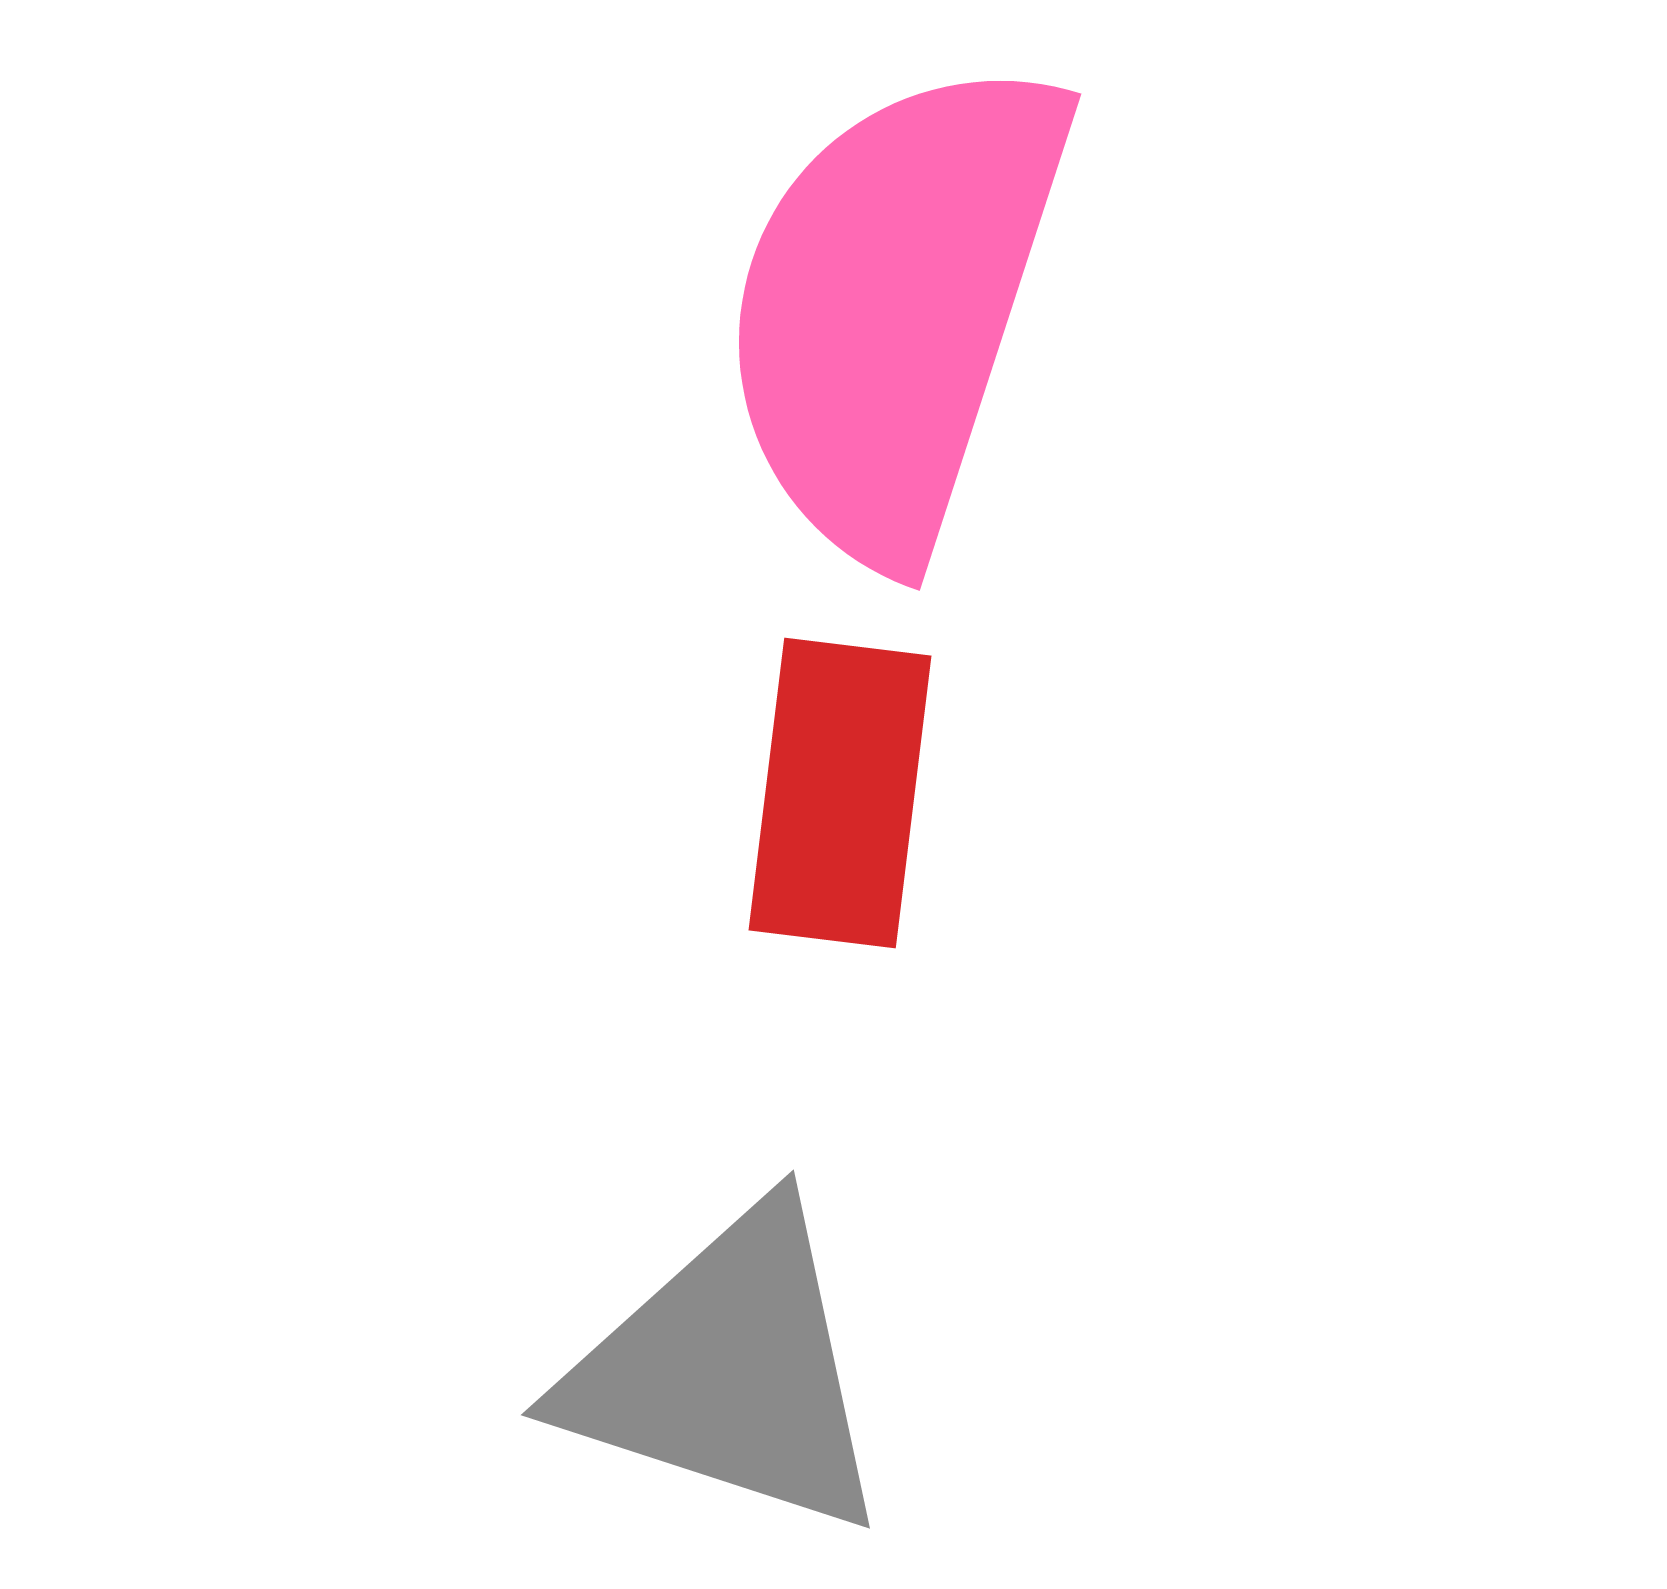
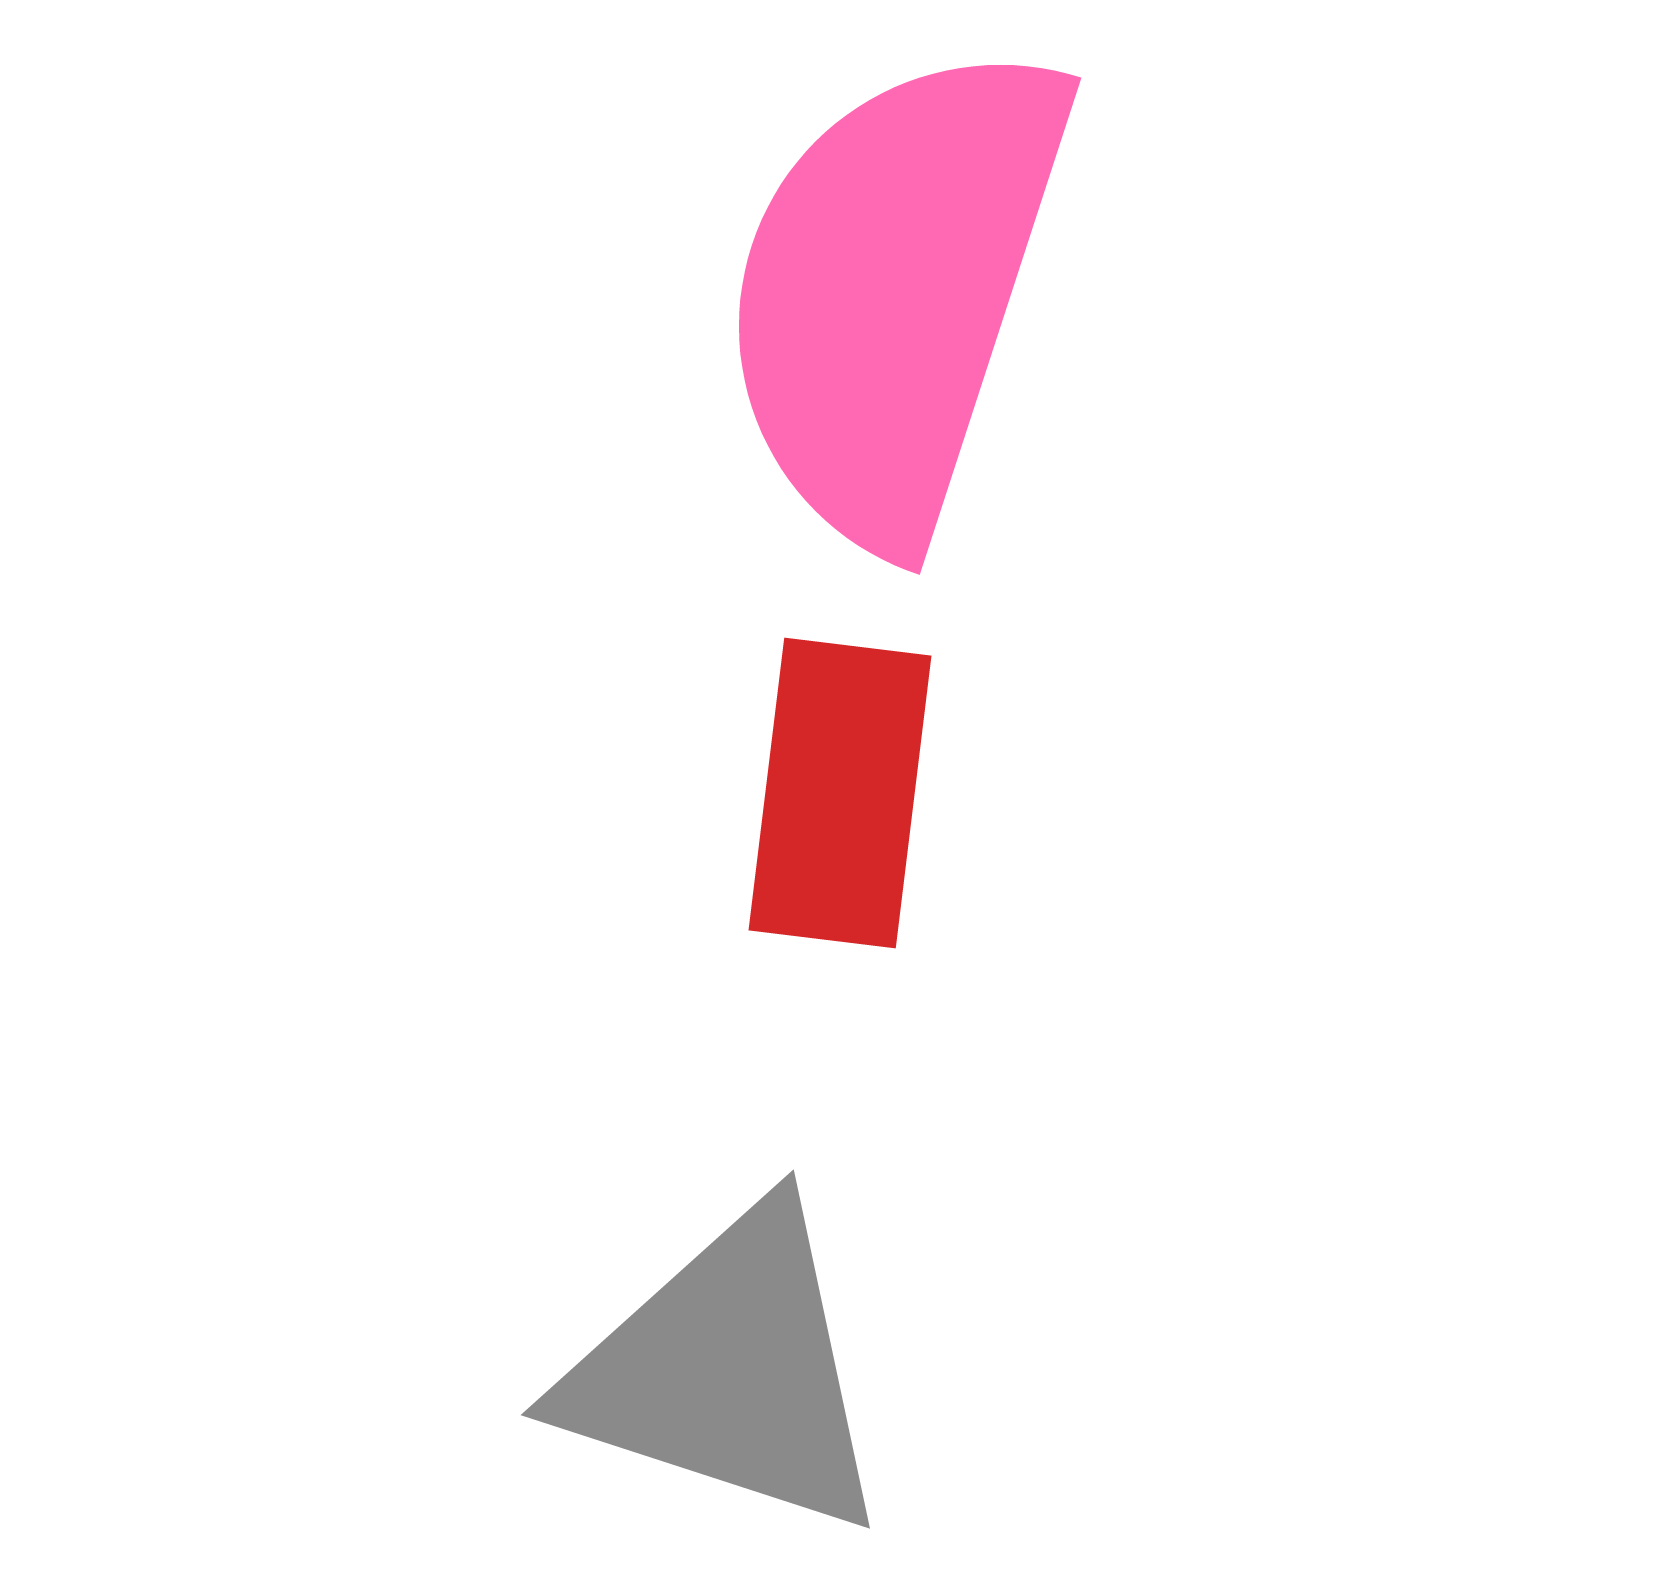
pink semicircle: moved 16 px up
